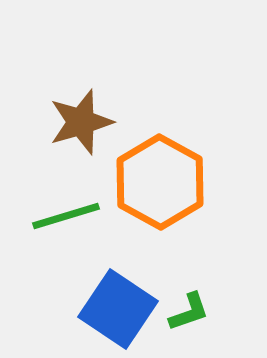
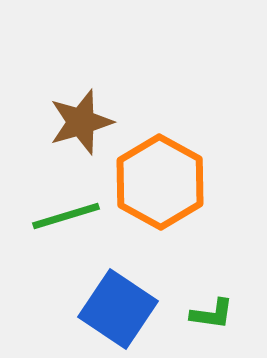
green L-shape: moved 23 px right, 2 px down; rotated 27 degrees clockwise
